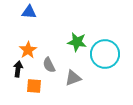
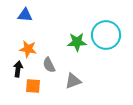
blue triangle: moved 4 px left, 3 px down
green star: rotated 12 degrees counterclockwise
orange star: moved 1 px up; rotated 30 degrees counterclockwise
cyan circle: moved 1 px right, 19 px up
gray triangle: moved 3 px down
orange square: moved 1 px left
